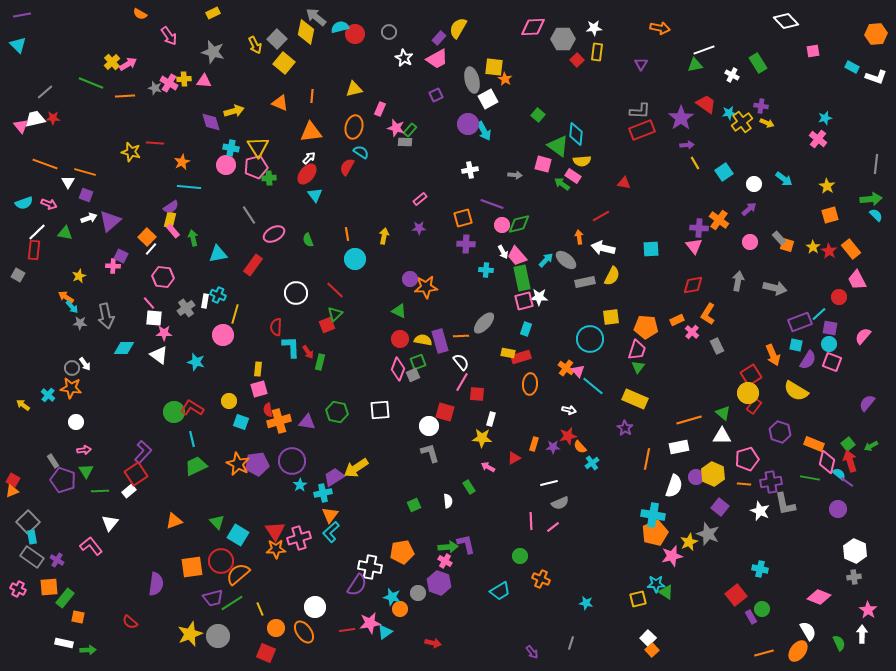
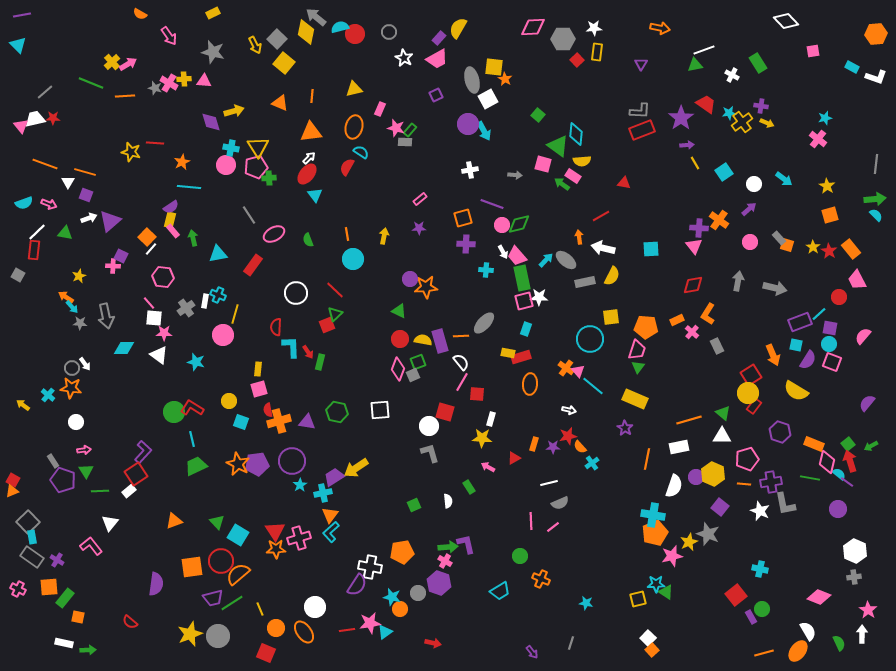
green arrow at (871, 199): moved 4 px right
cyan circle at (355, 259): moved 2 px left
